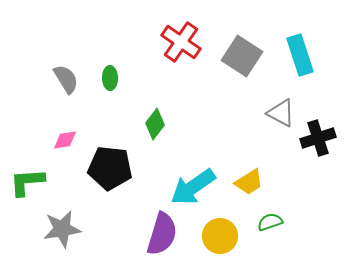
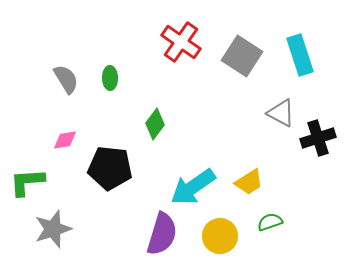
gray star: moved 9 px left; rotated 9 degrees counterclockwise
